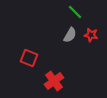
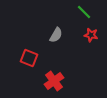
green line: moved 9 px right
gray semicircle: moved 14 px left
